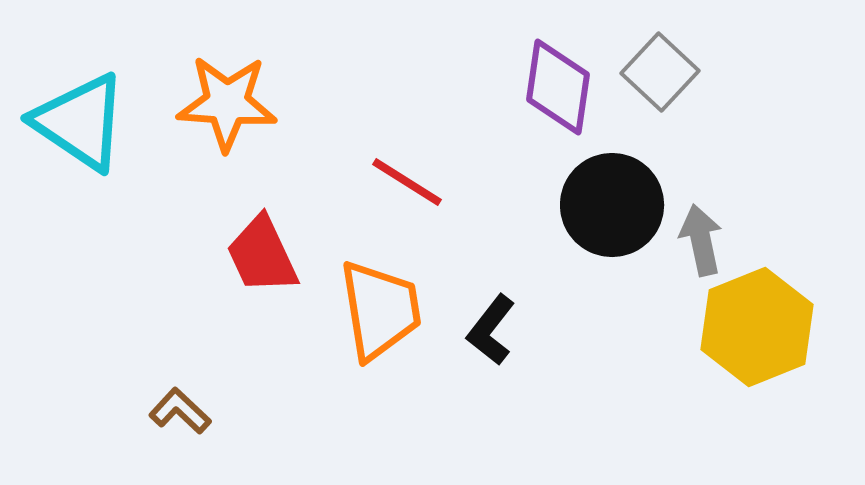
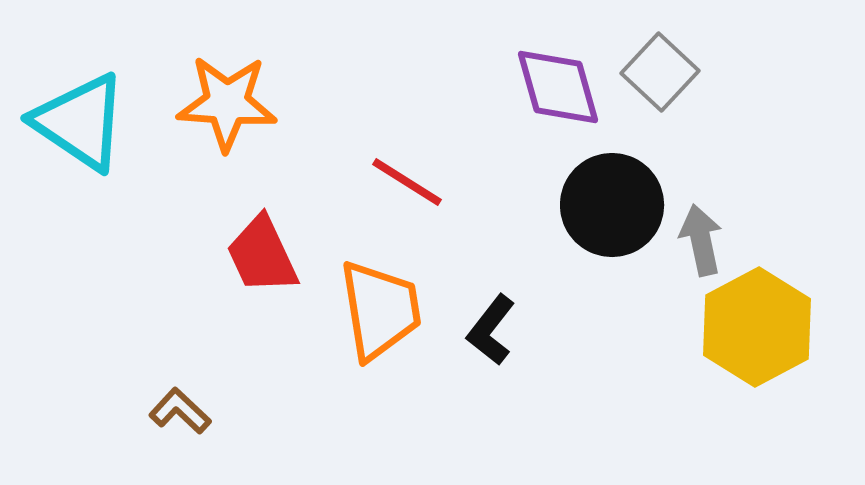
purple diamond: rotated 24 degrees counterclockwise
yellow hexagon: rotated 6 degrees counterclockwise
